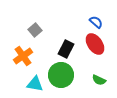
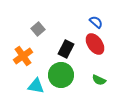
gray square: moved 3 px right, 1 px up
cyan triangle: moved 1 px right, 2 px down
